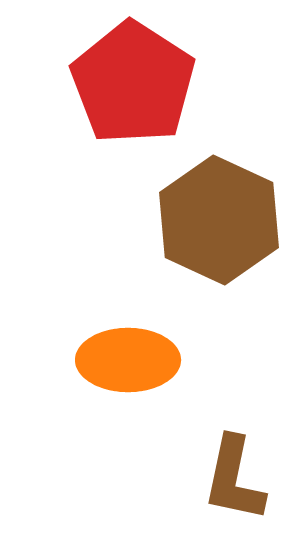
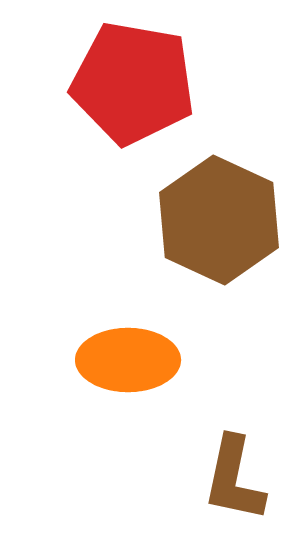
red pentagon: rotated 23 degrees counterclockwise
